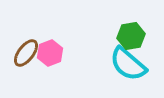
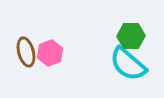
green hexagon: rotated 8 degrees clockwise
brown ellipse: moved 1 px up; rotated 52 degrees counterclockwise
